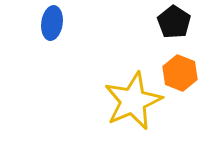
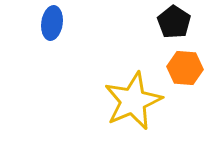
orange hexagon: moved 5 px right, 5 px up; rotated 16 degrees counterclockwise
